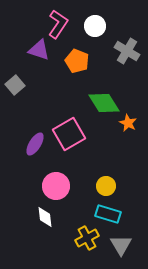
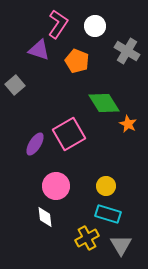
orange star: moved 1 px down
